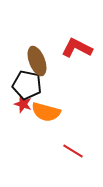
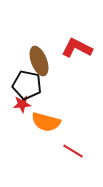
brown ellipse: moved 2 px right
red star: moved 1 px left; rotated 24 degrees counterclockwise
orange semicircle: moved 10 px down
